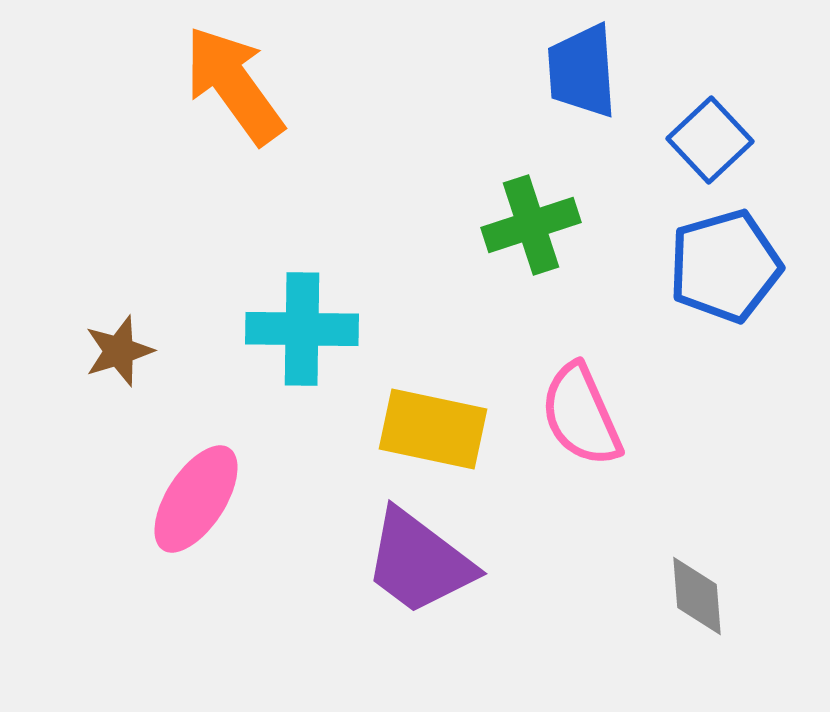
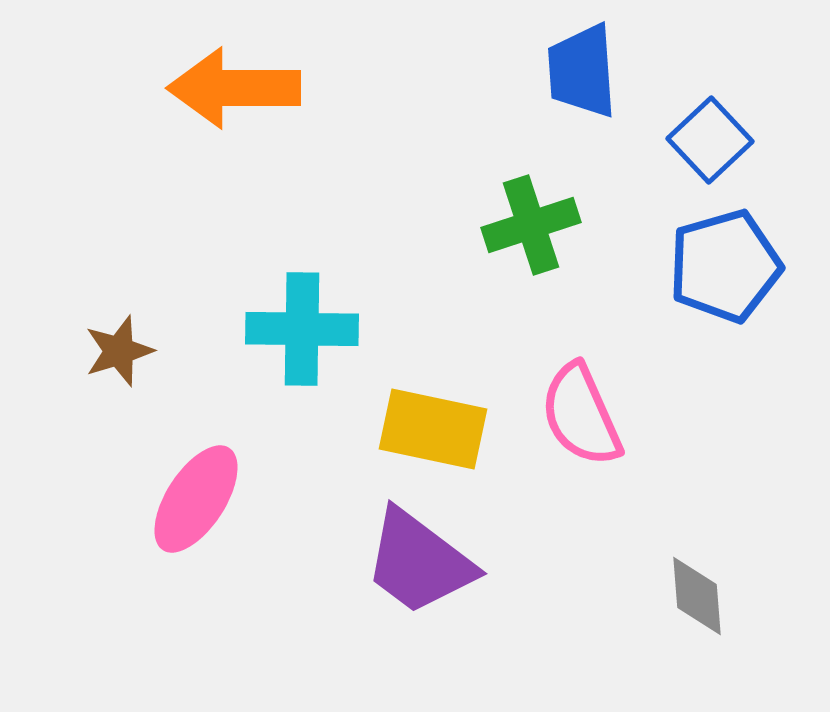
orange arrow: moved 3 px down; rotated 54 degrees counterclockwise
